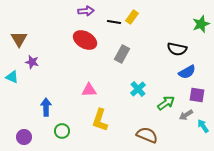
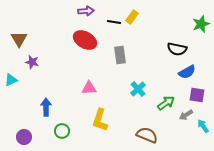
gray rectangle: moved 2 px left, 1 px down; rotated 36 degrees counterclockwise
cyan triangle: moved 1 px left, 3 px down; rotated 48 degrees counterclockwise
pink triangle: moved 2 px up
